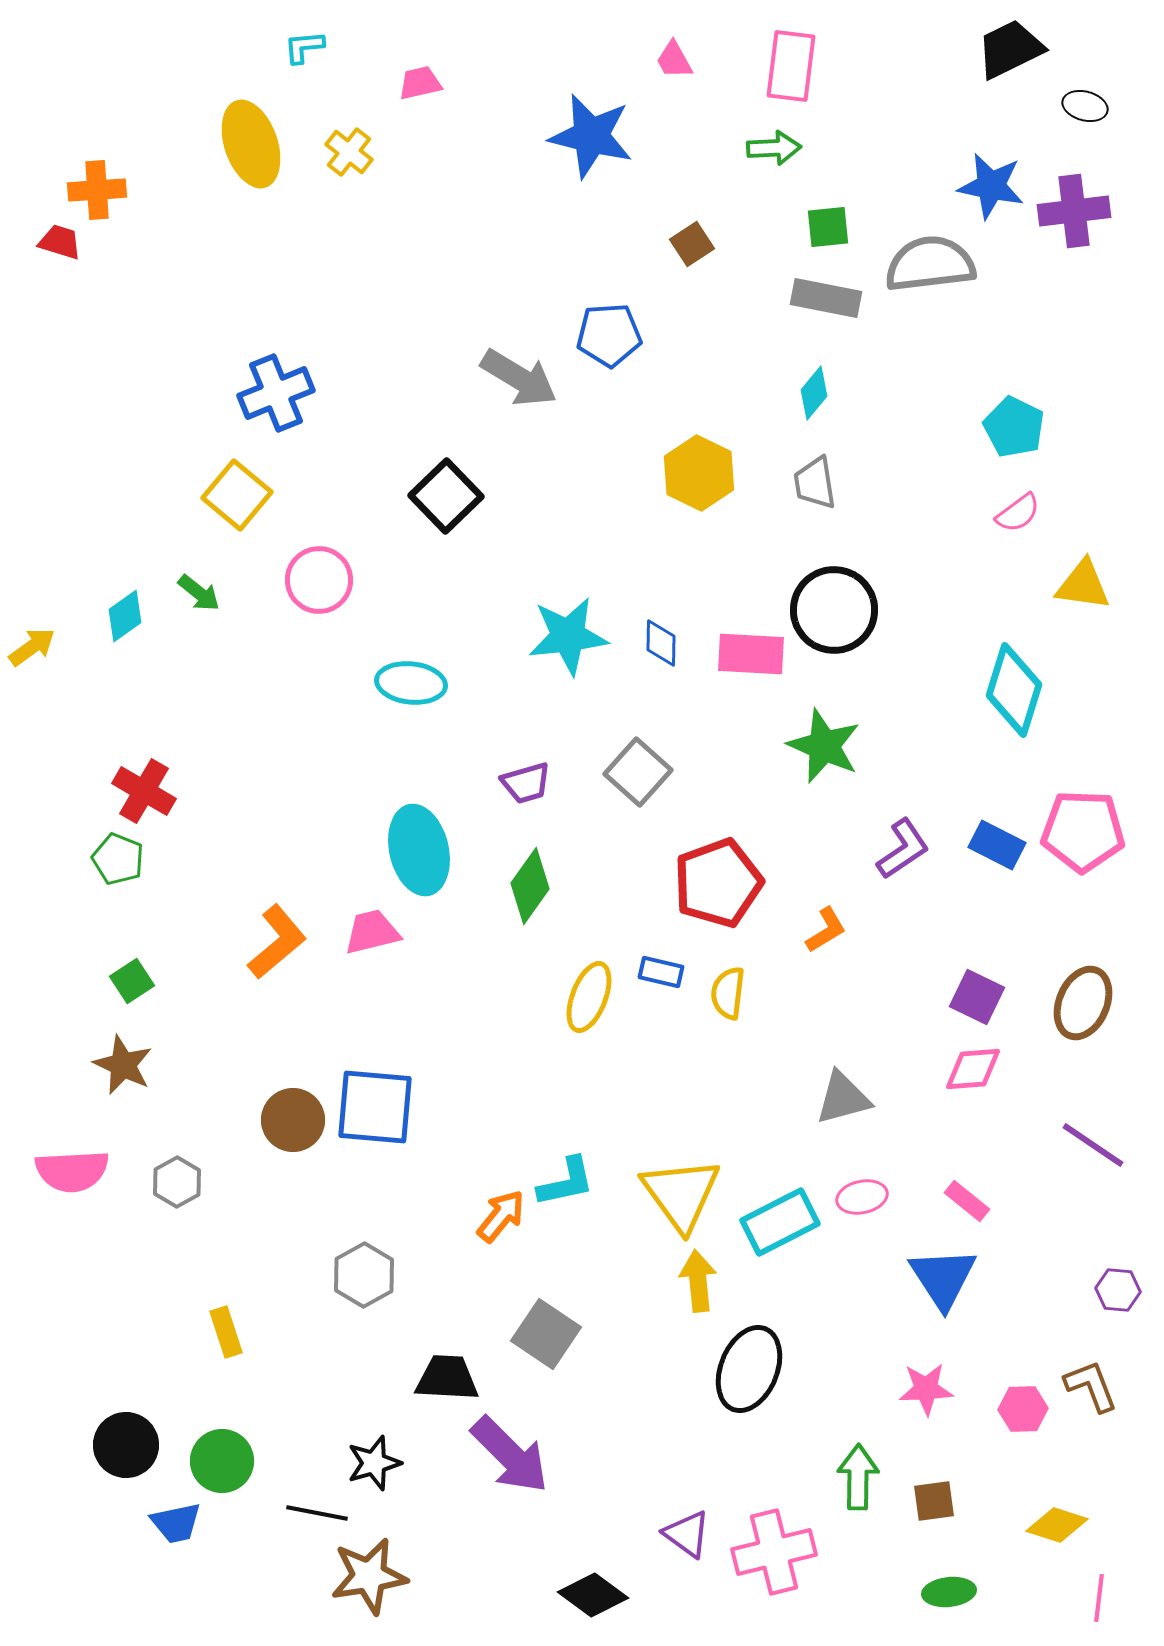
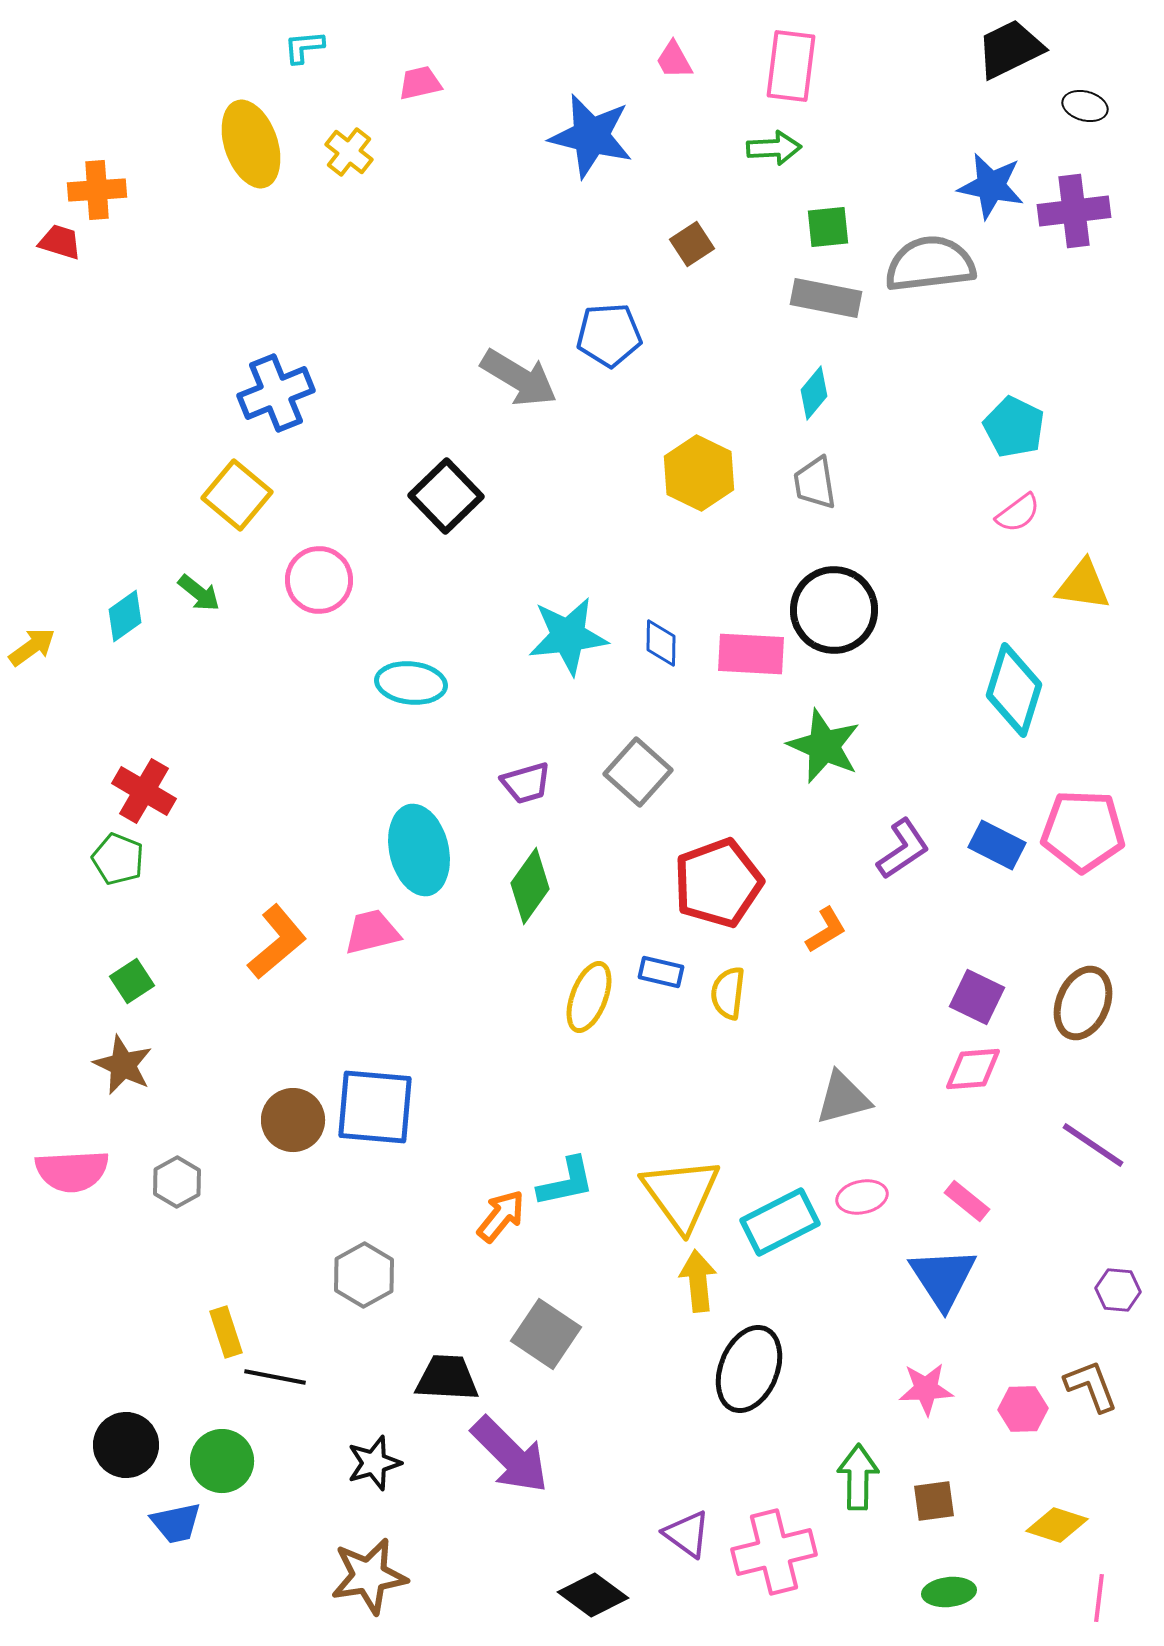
black line at (317, 1513): moved 42 px left, 136 px up
